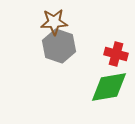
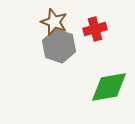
brown star: rotated 24 degrees clockwise
red cross: moved 21 px left, 25 px up; rotated 30 degrees counterclockwise
